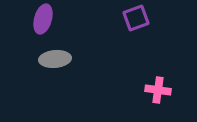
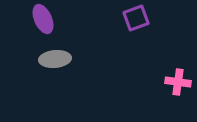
purple ellipse: rotated 40 degrees counterclockwise
pink cross: moved 20 px right, 8 px up
